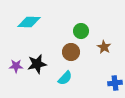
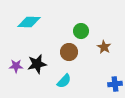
brown circle: moved 2 px left
cyan semicircle: moved 1 px left, 3 px down
blue cross: moved 1 px down
